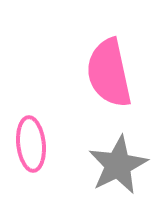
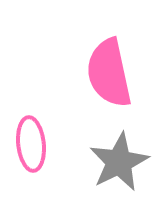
gray star: moved 1 px right, 3 px up
